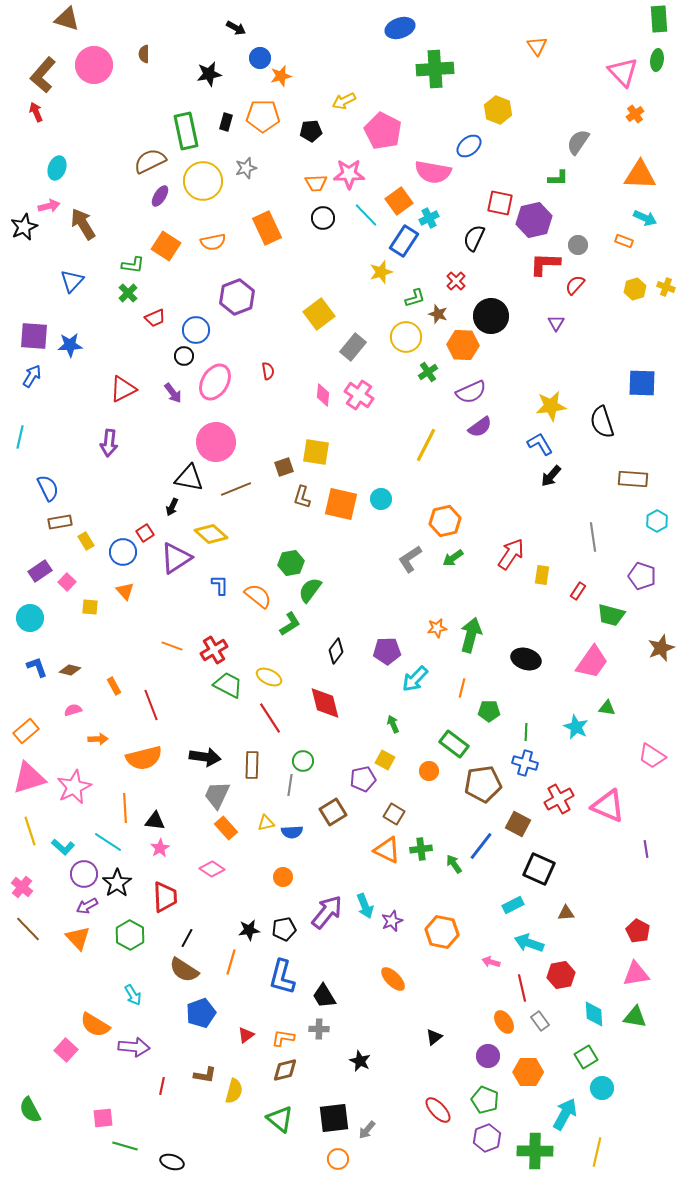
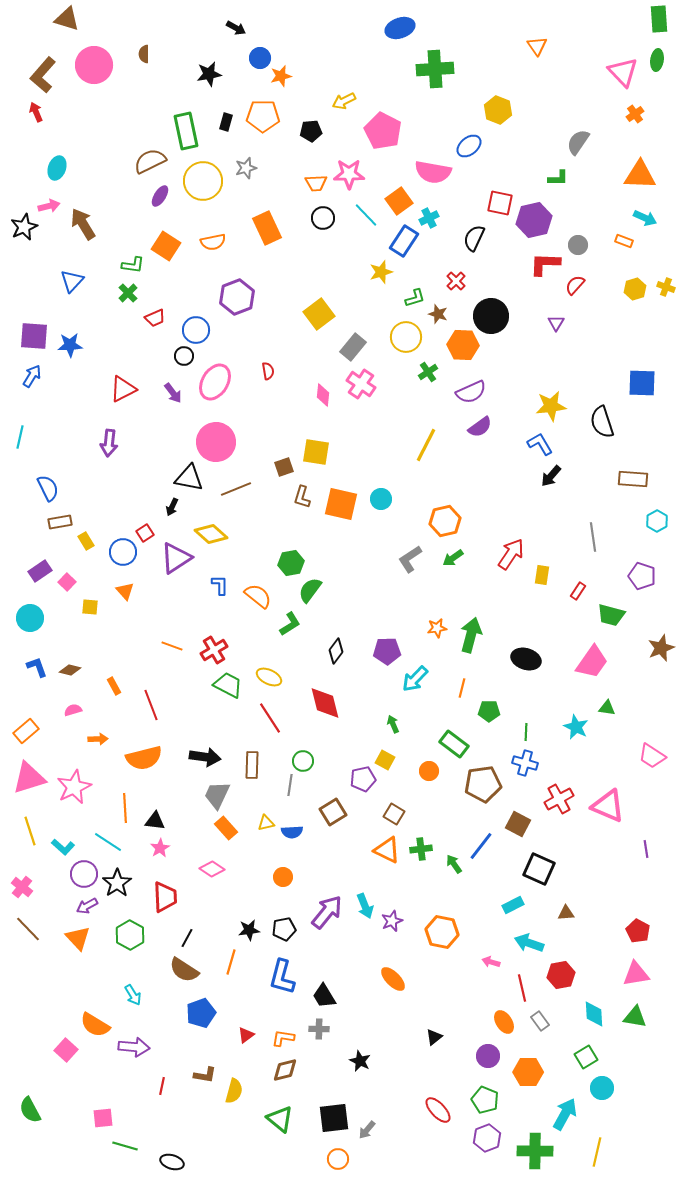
pink cross at (359, 395): moved 2 px right, 11 px up
